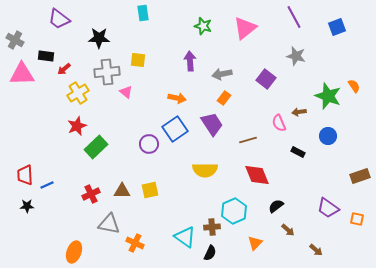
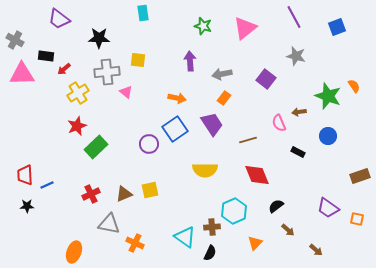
brown triangle at (122, 191): moved 2 px right, 3 px down; rotated 24 degrees counterclockwise
